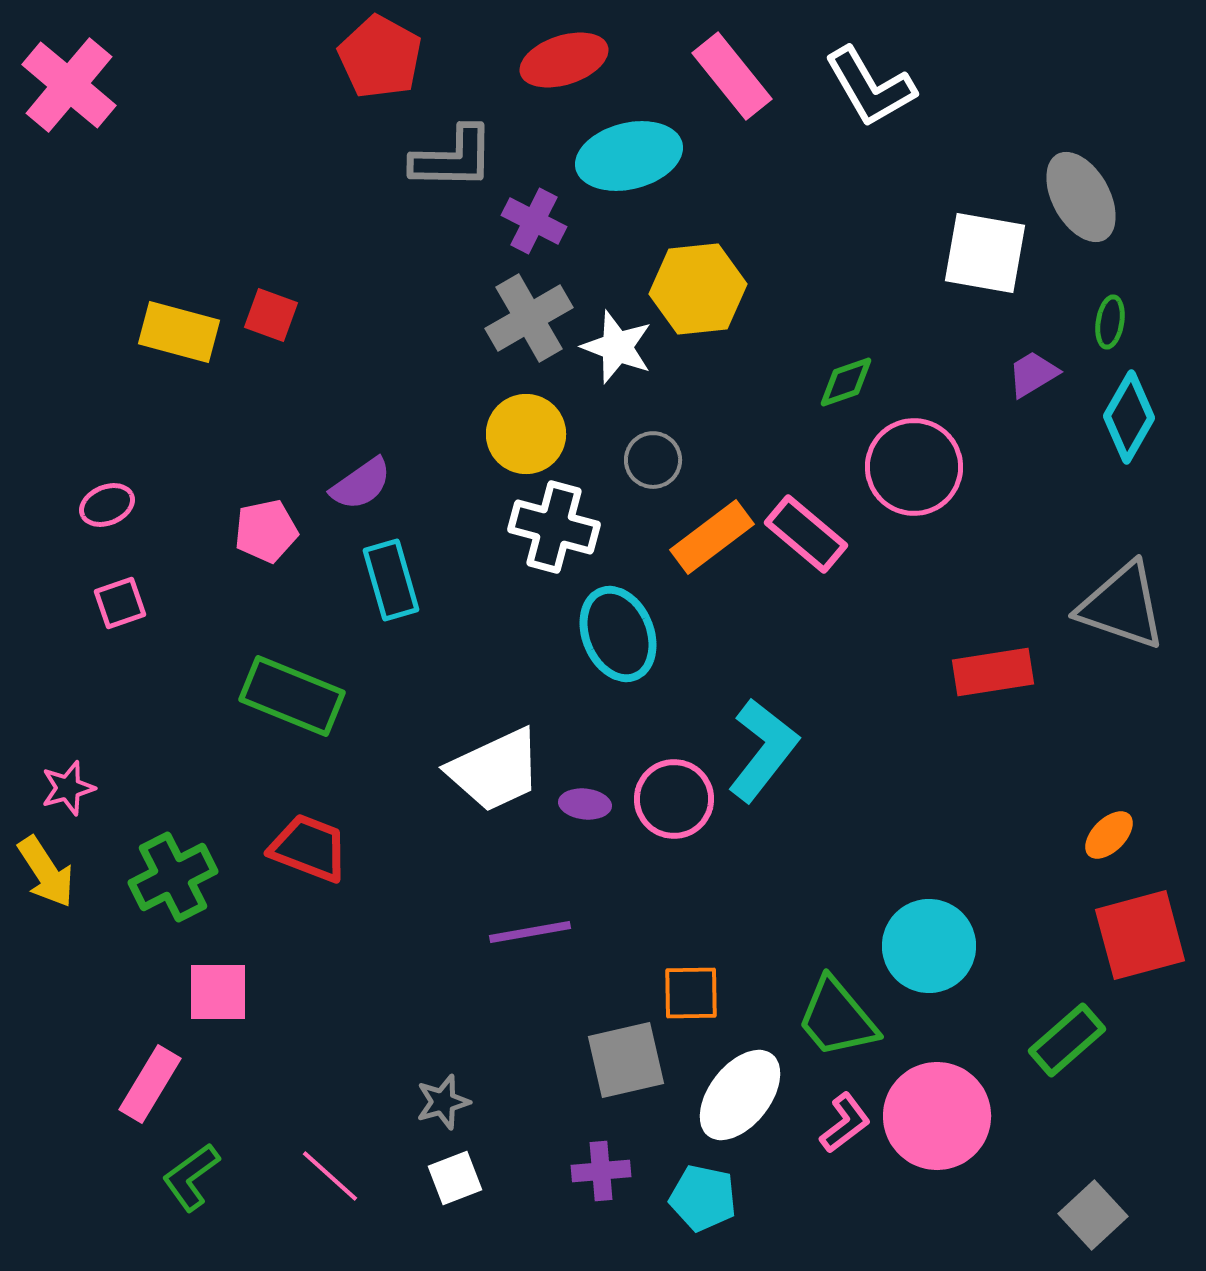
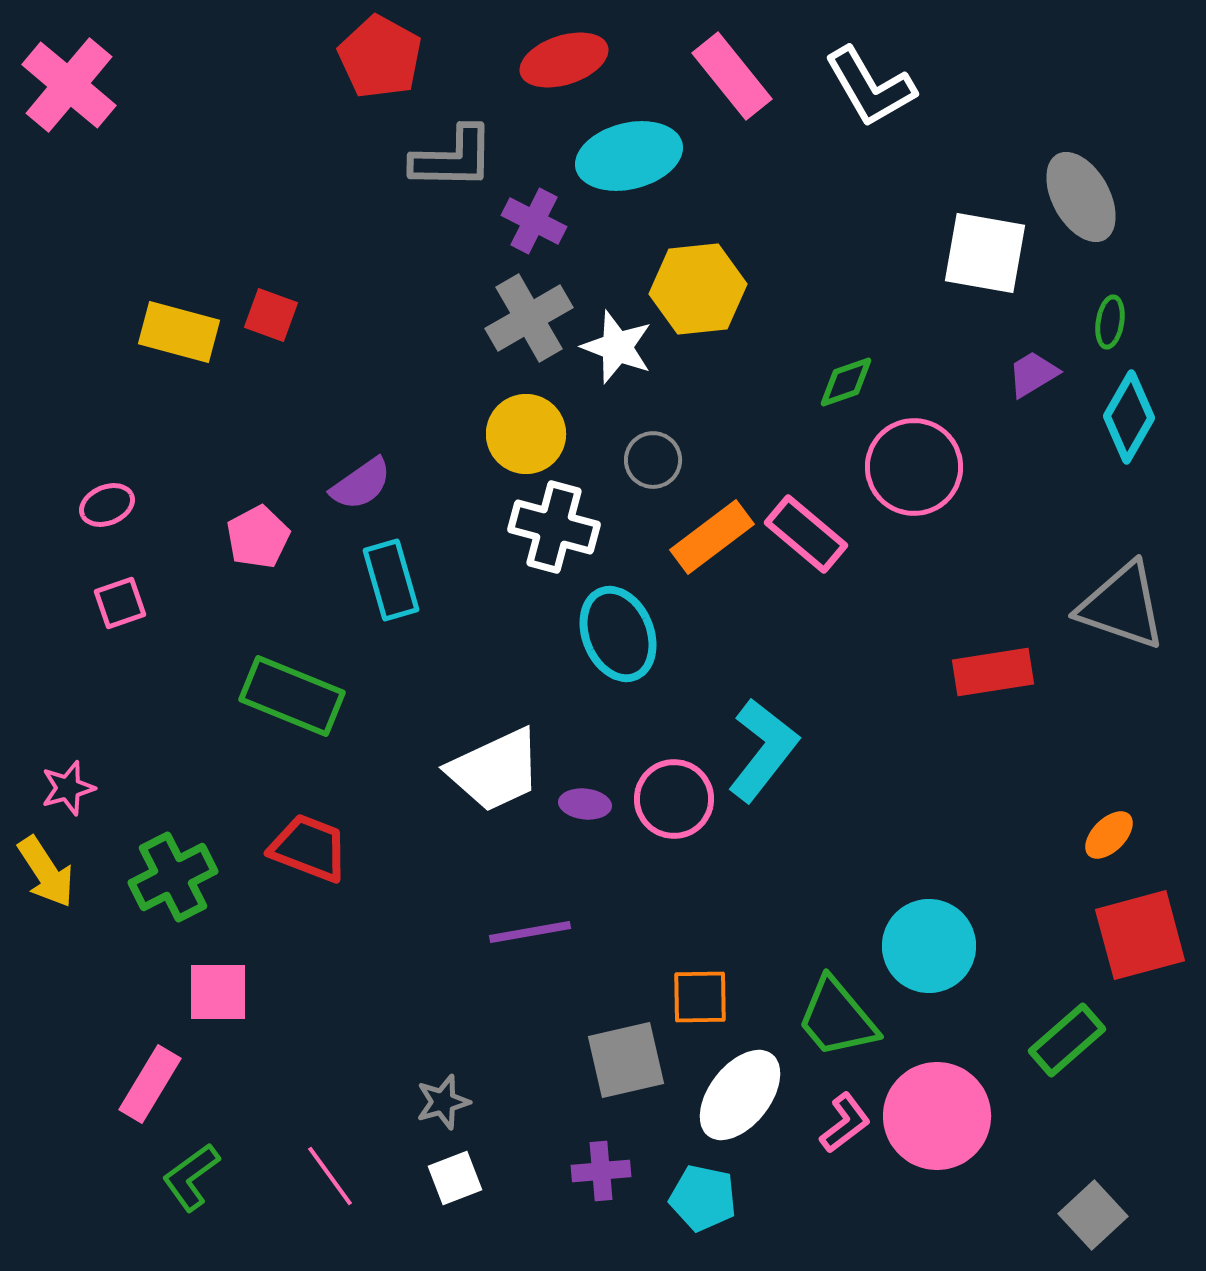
pink pentagon at (266, 531): moved 8 px left, 6 px down; rotated 16 degrees counterclockwise
orange square at (691, 993): moved 9 px right, 4 px down
pink line at (330, 1176): rotated 12 degrees clockwise
